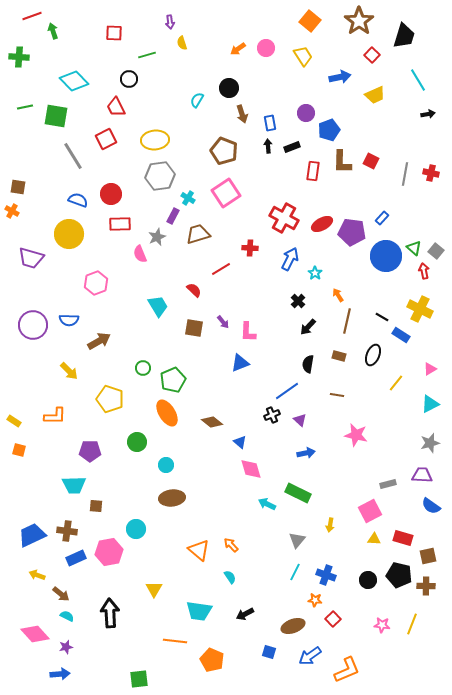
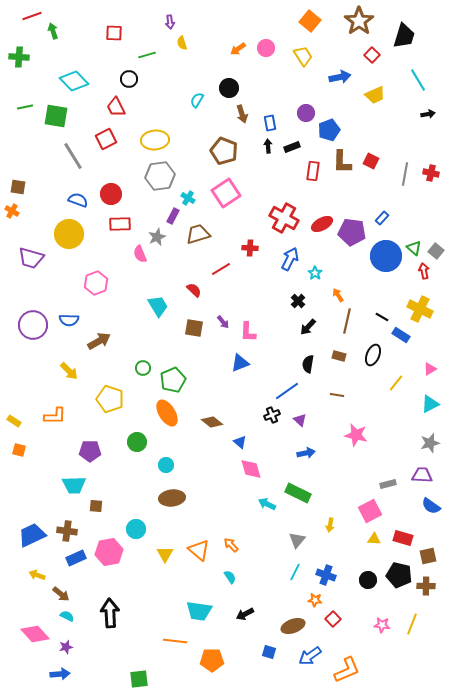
yellow triangle at (154, 589): moved 11 px right, 35 px up
orange pentagon at (212, 660): rotated 25 degrees counterclockwise
